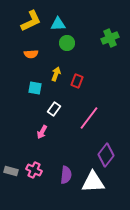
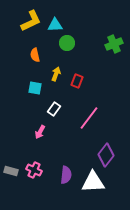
cyan triangle: moved 3 px left, 1 px down
green cross: moved 4 px right, 6 px down
orange semicircle: moved 4 px right, 1 px down; rotated 80 degrees clockwise
pink arrow: moved 2 px left
